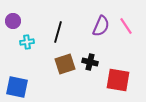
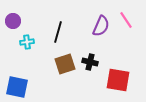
pink line: moved 6 px up
